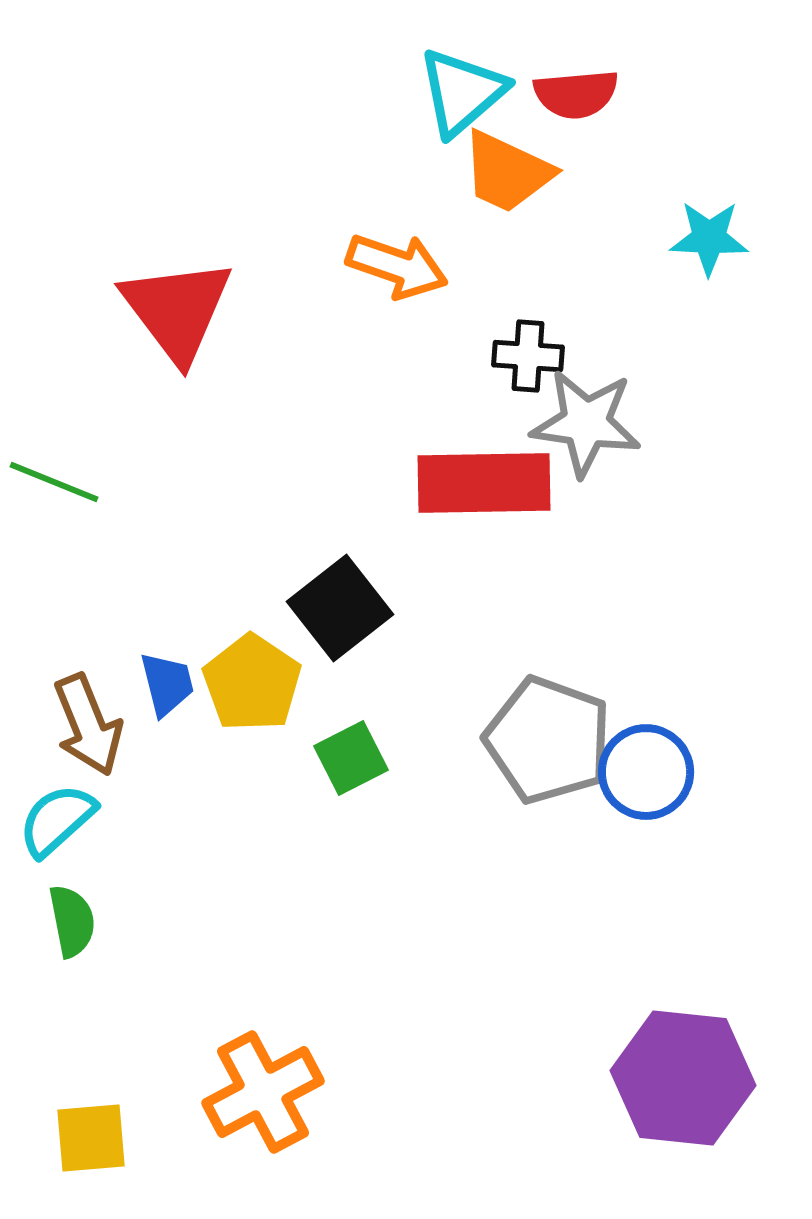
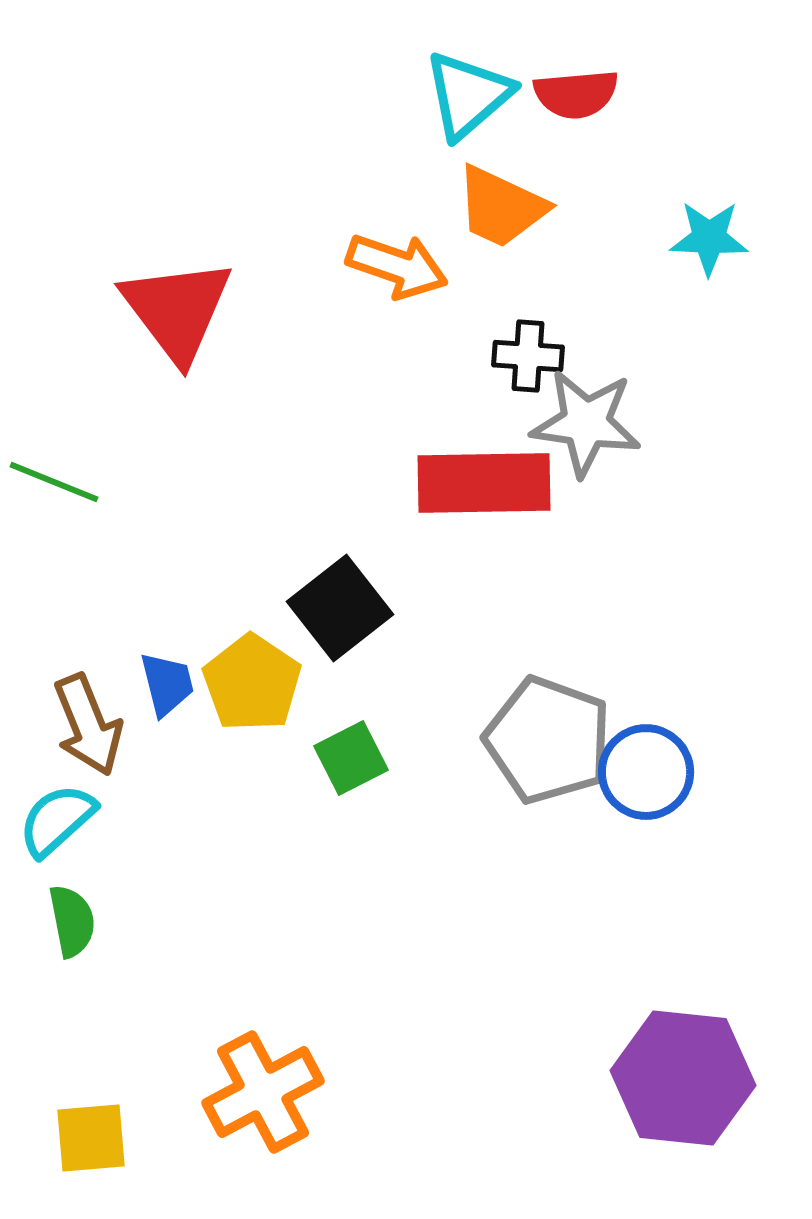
cyan triangle: moved 6 px right, 3 px down
orange trapezoid: moved 6 px left, 35 px down
